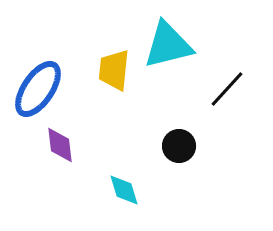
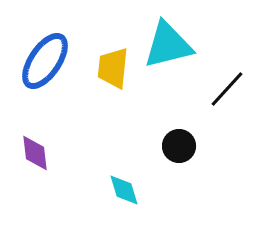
yellow trapezoid: moved 1 px left, 2 px up
blue ellipse: moved 7 px right, 28 px up
purple diamond: moved 25 px left, 8 px down
